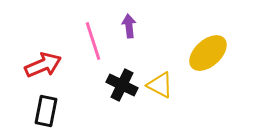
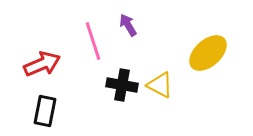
purple arrow: moved 1 px left, 1 px up; rotated 25 degrees counterclockwise
red arrow: moved 1 px left, 1 px up
black cross: rotated 16 degrees counterclockwise
black rectangle: moved 1 px left
